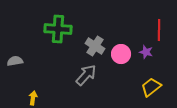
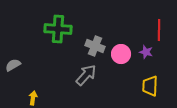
gray cross: rotated 12 degrees counterclockwise
gray semicircle: moved 2 px left, 4 px down; rotated 21 degrees counterclockwise
yellow trapezoid: moved 1 px left, 1 px up; rotated 50 degrees counterclockwise
